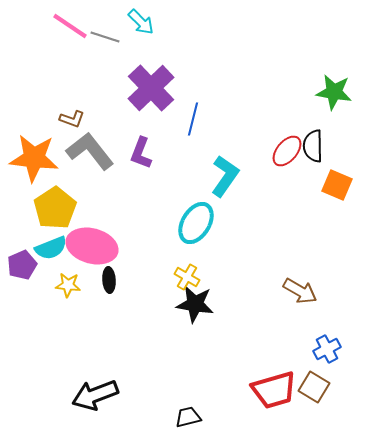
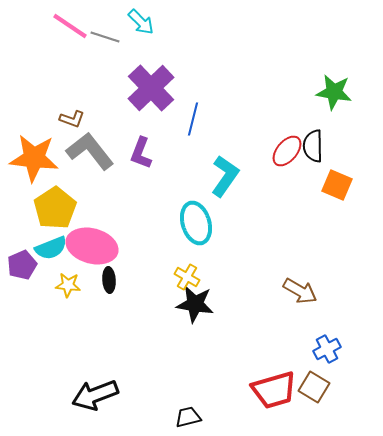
cyan ellipse: rotated 48 degrees counterclockwise
